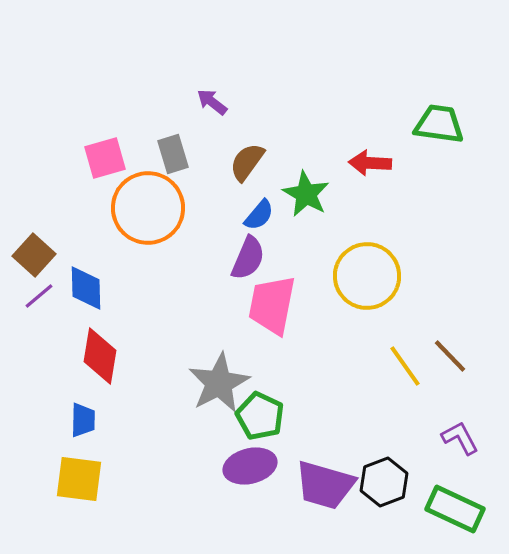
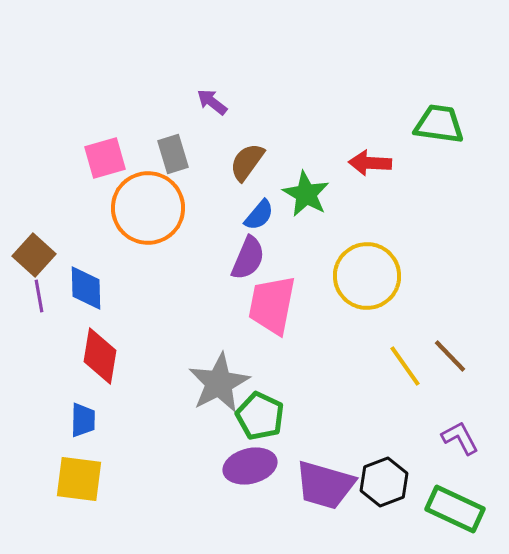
purple line: rotated 60 degrees counterclockwise
